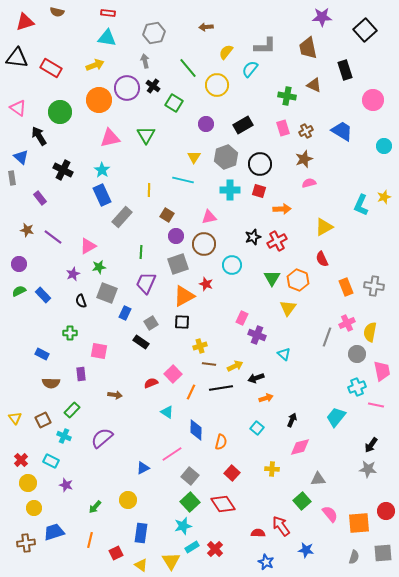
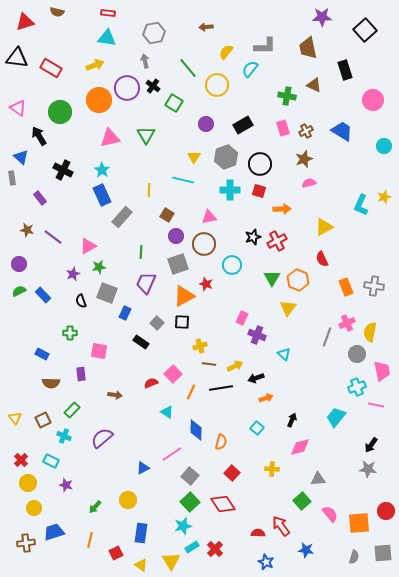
gray square at (151, 323): moved 6 px right; rotated 16 degrees counterclockwise
